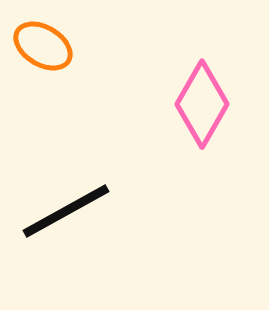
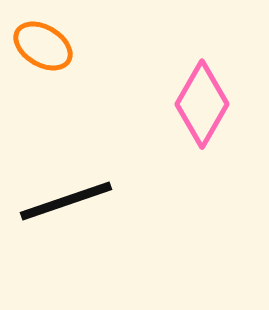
black line: moved 10 px up; rotated 10 degrees clockwise
